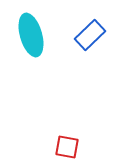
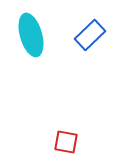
red square: moved 1 px left, 5 px up
